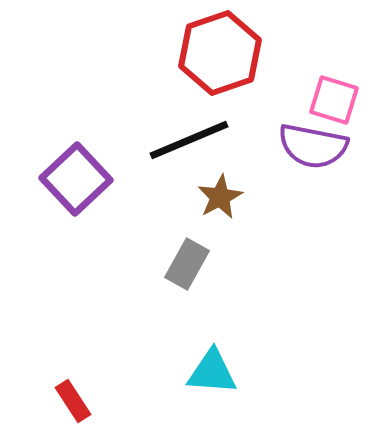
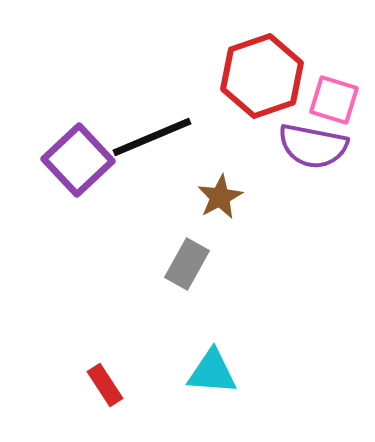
red hexagon: moved 42 px right, 23 px down
black line: moved 37 px left, 3 px up
purple square: moved 2 px right, 19 px up
red rectangle: moved 32 px right, 16 px up
